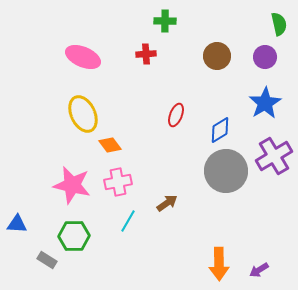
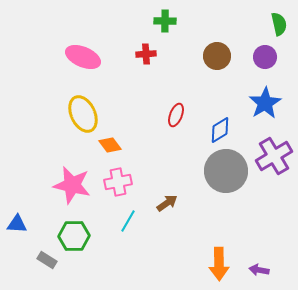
purple arrow: rotated 42 degrees clockwise
